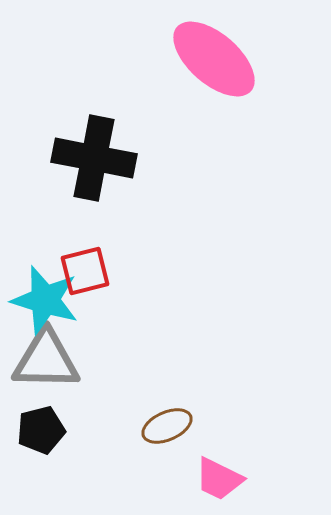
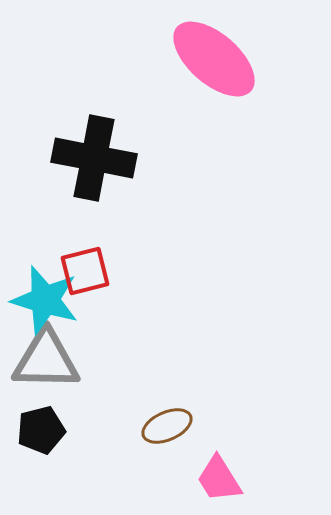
pink trapezoid: rotated 32 degrees clockwise
